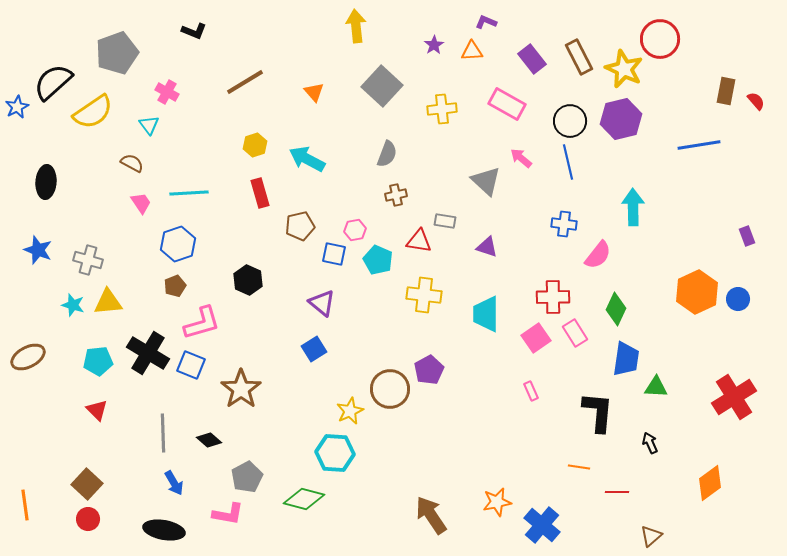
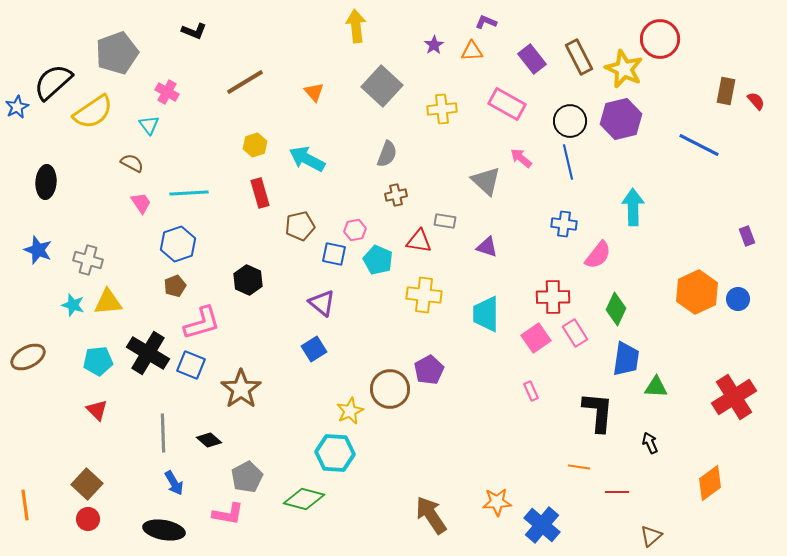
blue line at (699, 145): rotated 36 degrees clockwise
orange star at (497, 502): rotated 8 degrees clockwise
